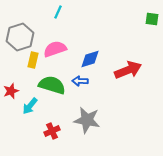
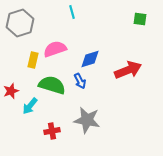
cyan line: moved 14 px right; rotated 40 degrees counterclockwise
green square: moved 12 px left
gray hexagon: moved 14 px up
blue arrow: rotated 119 degrees counterclockwise
red cross: rotated 14 degrees clockwise
